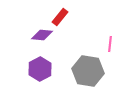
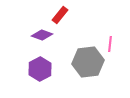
red rectangle: moved 2 px up
purple diamond: rotated 15 degrees clockwise
gray hexagon: moved 9 px up; rotated 16 degrees counterclockwise
